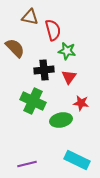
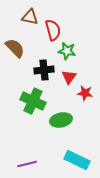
red star: moved 4 px right, 10 px up
